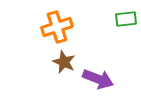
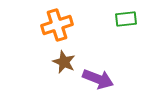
orange cross: moved 2 px up
